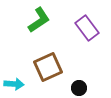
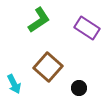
purple rectangle: rotated 20 degrees counterclockwise
brown square: rotated 24 degrees counterclockwise
cyan arrow: rotated 60 degrees clockwise
